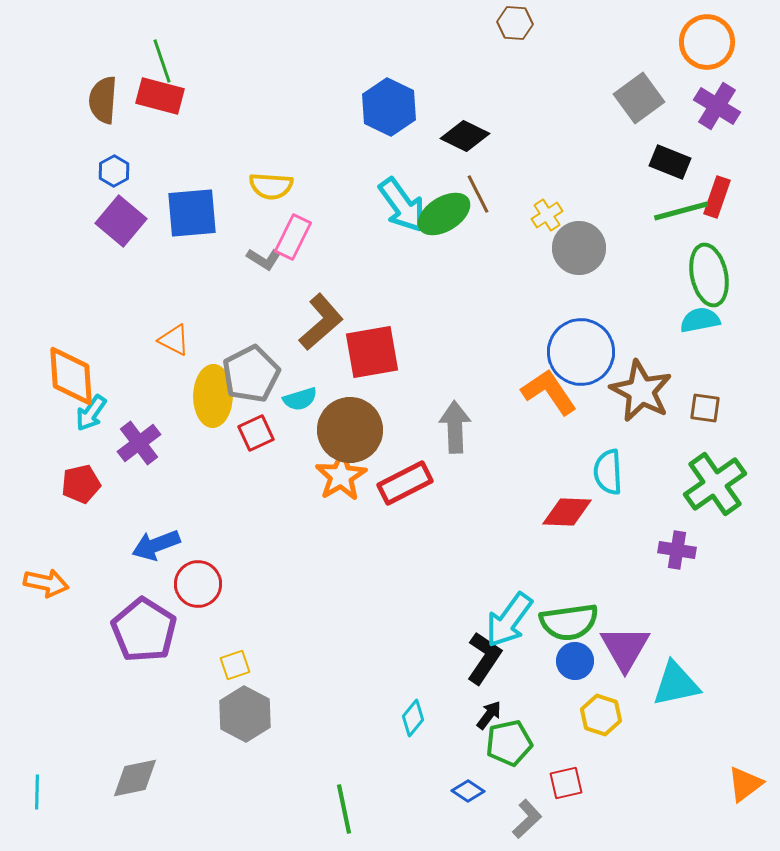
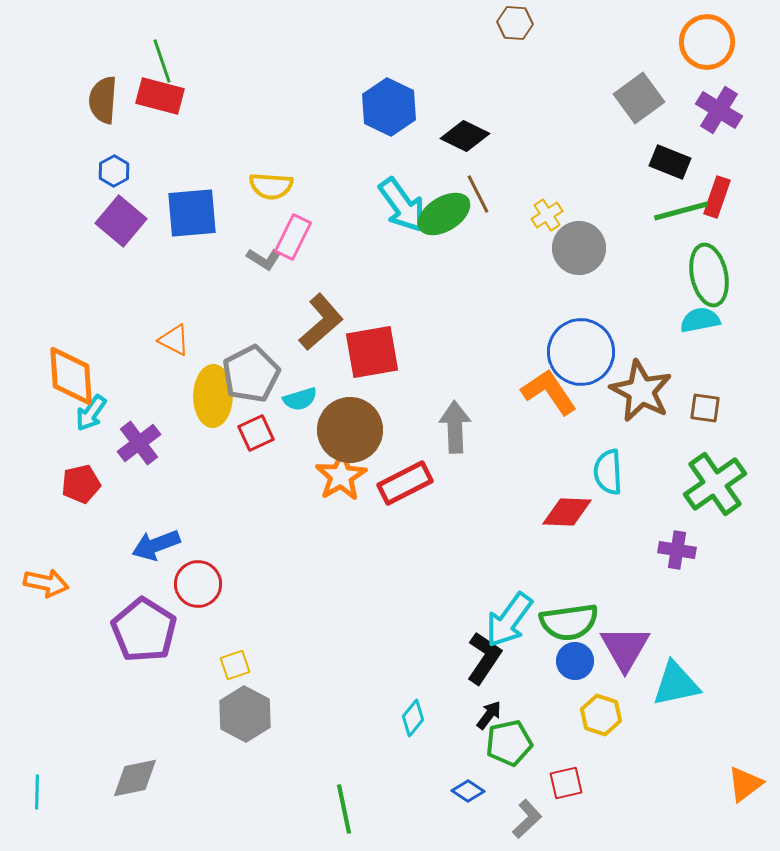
purple cross at (717, 106): moved 2 px right, 4 px down
